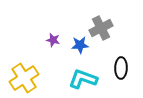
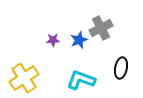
purple star: rotated 16 degrees counterclockwise
blue star: moved 1 px left, 5 px up; rotated 18 degrees counterclockwise
black ellipse: rotated 10 degrees clockwise
cyan L-shape: moved 2 px left, 1 px down
